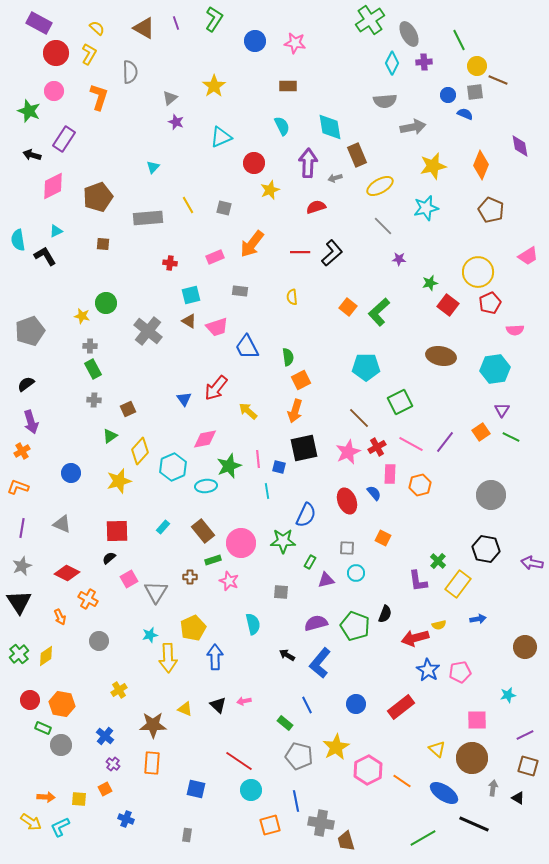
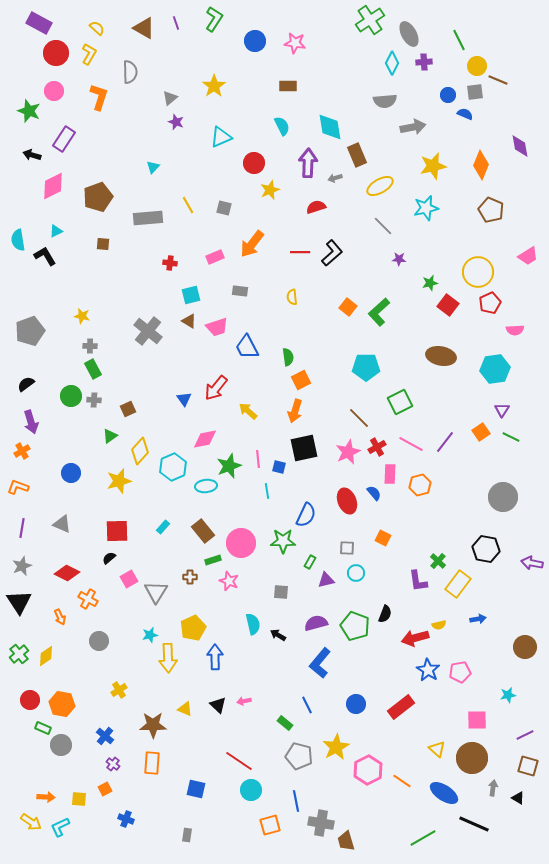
green circle at (106, 303): moved 35 px left, 93 px down
gray circle at (491, 495): moved 12 px right, 2 px down
black arrow at (287, 655): moved 9 px left, 20 px up
